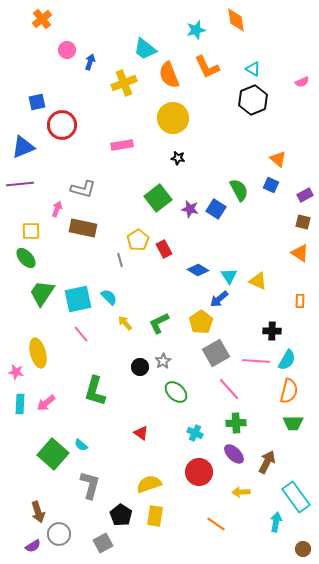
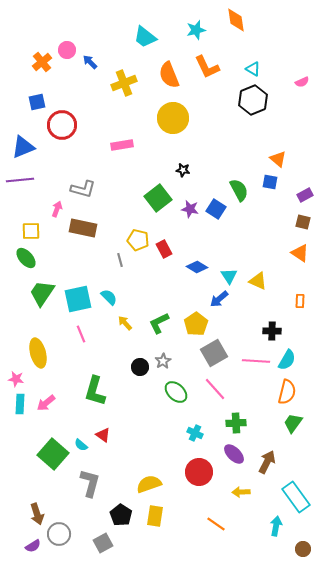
orange cross at (42, 19): moved 43 px down
cyan trapezoid at (145, 49): moved 12 px up
blue arrow at (90, 62): rotated 63 degrees counterclockwise
black star at (178, 158): moved 5 px right, 12 px down
purple line at (20, 184): moved 4 px up
blue square at (271, 185): moved 1 px left, 3 px up; rotated 14 degrees counterclockwise
yellow pentagon at (138, 240): rotated 25 degrees counterclockwise
blue diamond at (198, 270): moved 1 px left, 3 px up
yellow pentagon at (201, 322): moved 5 px left, 2 px down
pink line at (81, 334): rotated 18 degrees clockwise
gray square at (216, 353): moved 2 px left
pink star at (16, 372): moved 7 px down
pink line at (229, 389): moved 14 px left
orange semicircle at (289, 391): moved 2 px left, 1 px down
green trapezoid at (293, 423): rotated 125 degrees clockwise
red triangle at (141, 433): moved 38 px left, 2 px down
gray L-shape at (90, 485): moved 2 px up
brown arrow at (38, 512): moved 1 px left, 2 px down
cyan arrow at (276, 522): moved 4 px down
